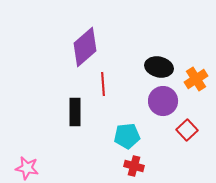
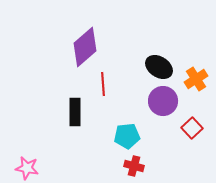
black ellipse: rotated 20 degrees clockwise
red square: moved 5 px right, 2 px up
